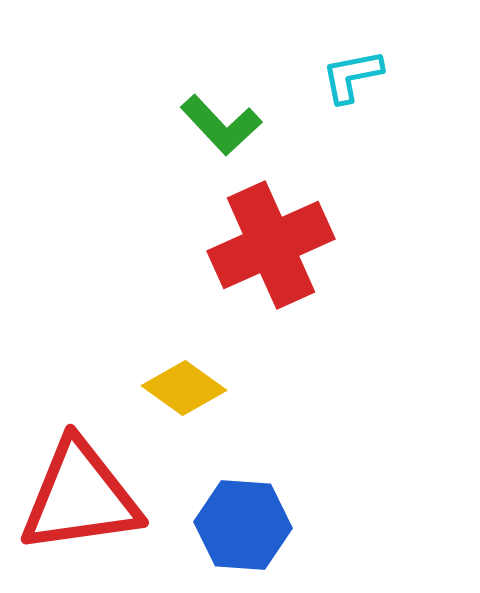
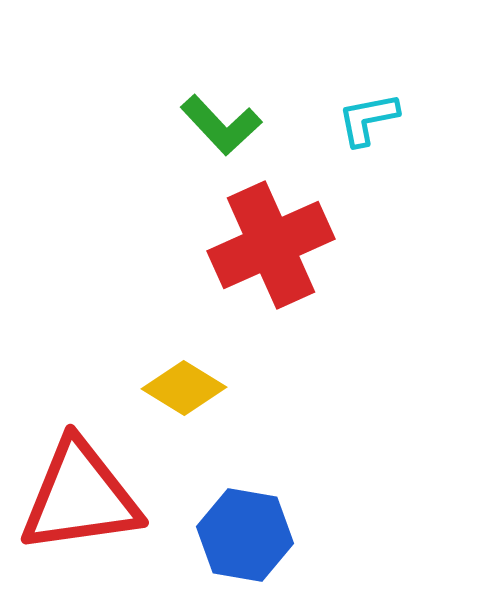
cyan L-shape: moved 16 px right, 43 px down
yellow diamond: rotated 4 degrees counterclockwise
blue hexagon: moved 2 px right, 10 px down; rotated 6 degrees clockwise
